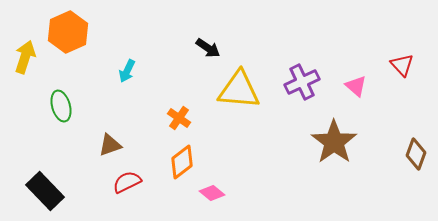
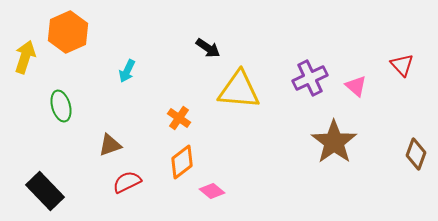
purple cross: moved 8 px right, 4 px up
pink diamond: moved 2 px up
